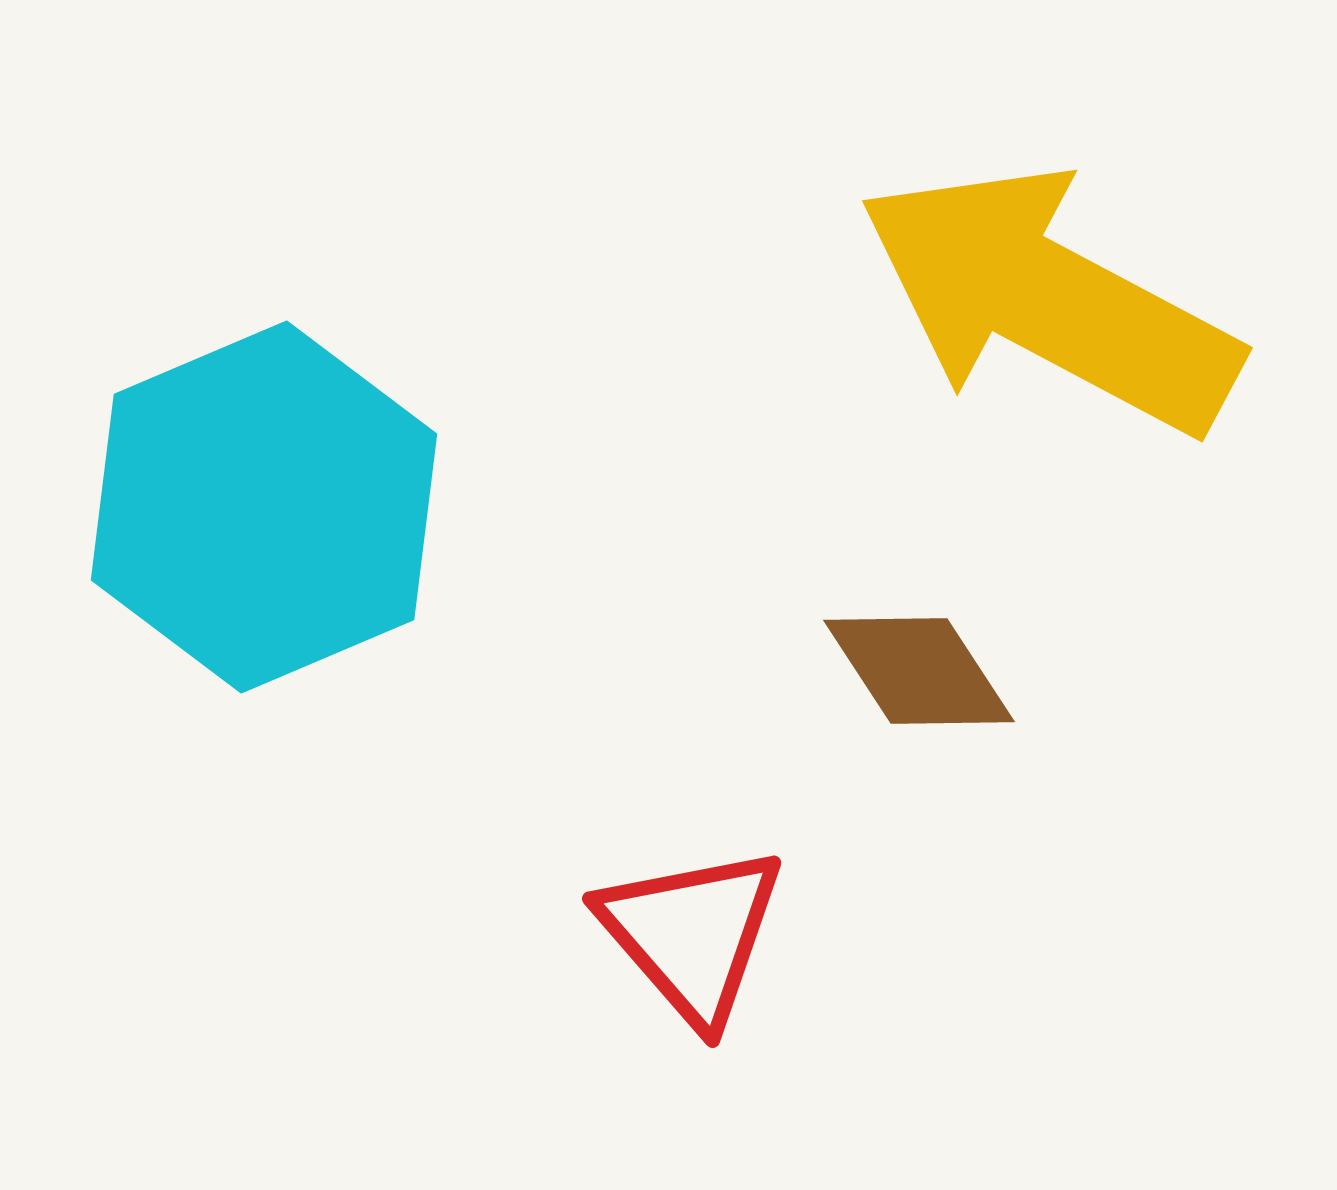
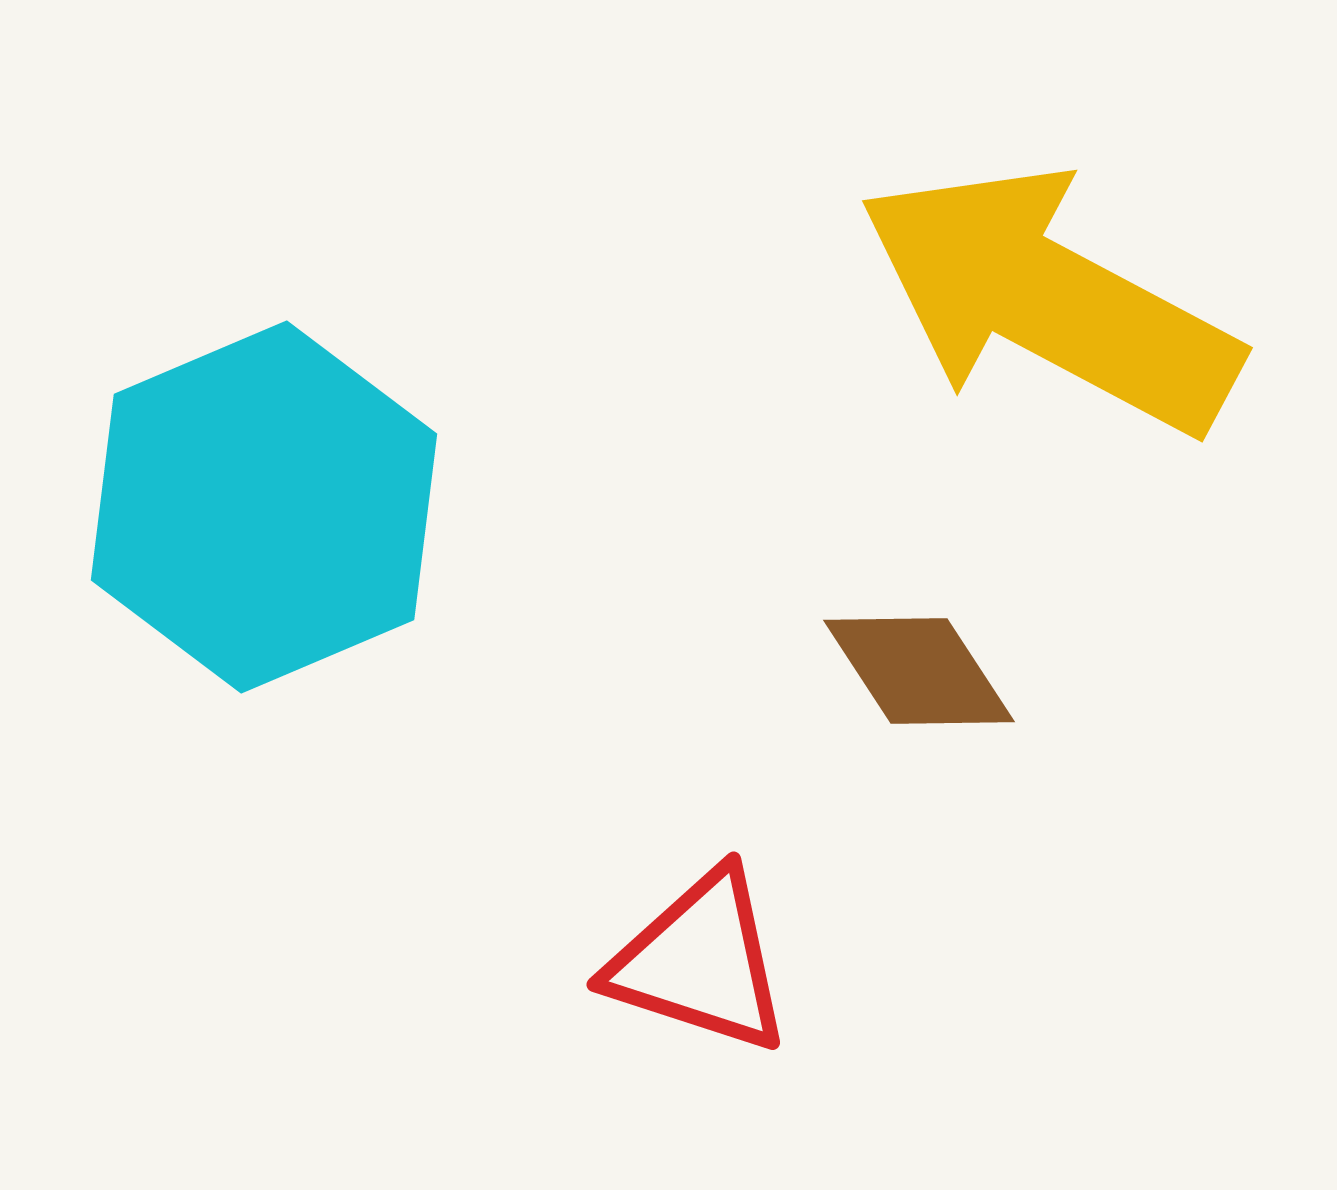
red triangle: moved 8 px right, 28 px down; rotated 31 degrees counterclockwise
